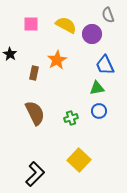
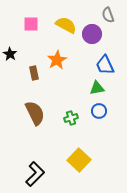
brown rectangle: rotated 24 degrees counterclockwise
